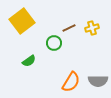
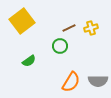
yellow cross: moved 1 px left
green circle: moved 6 px right, 3 px down
